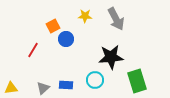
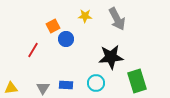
gray arrow: moved 1 px right
cyan circle: moved 1 px right, 3 px down
gray triangle: rotated 16 degrees counterclockwise
